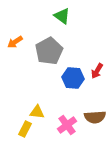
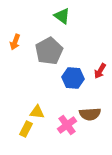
orange arrow: rotated 35 degrees counterclockwise
red arrow: moved 3 px right
brown semicircle: moved 5 px left, 3 px up
yellow rectangle: moved 1 px right
